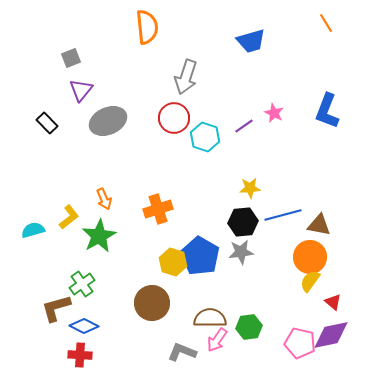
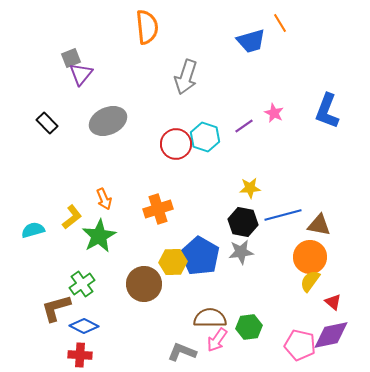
orange line: moved 46 px left
purple triangle: moved 16 px up
red circle: moved 2 px right, 26 px down
yellow L-shape: moved 3 px right
black hexagon: rotated 16 degrees clockwise
yellow hexagon: rotated 20 degrees counterclockwise
brown circle: moved 8 px left, 19 px up
pink pentagon: moved 2 px down
